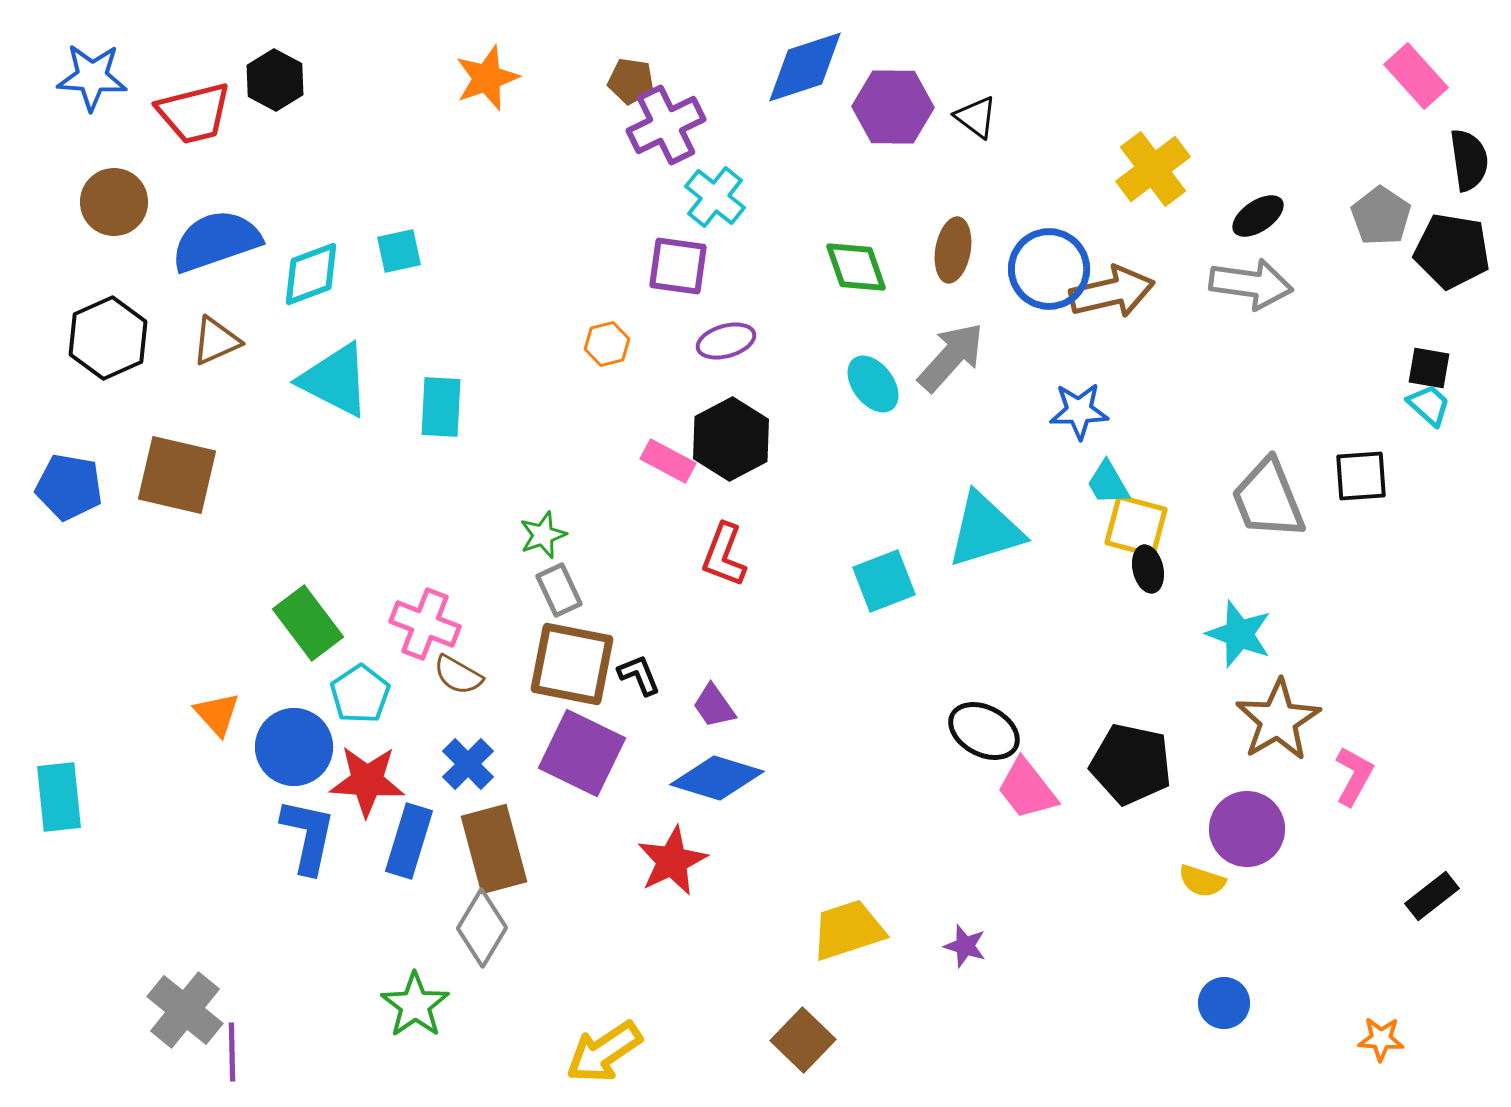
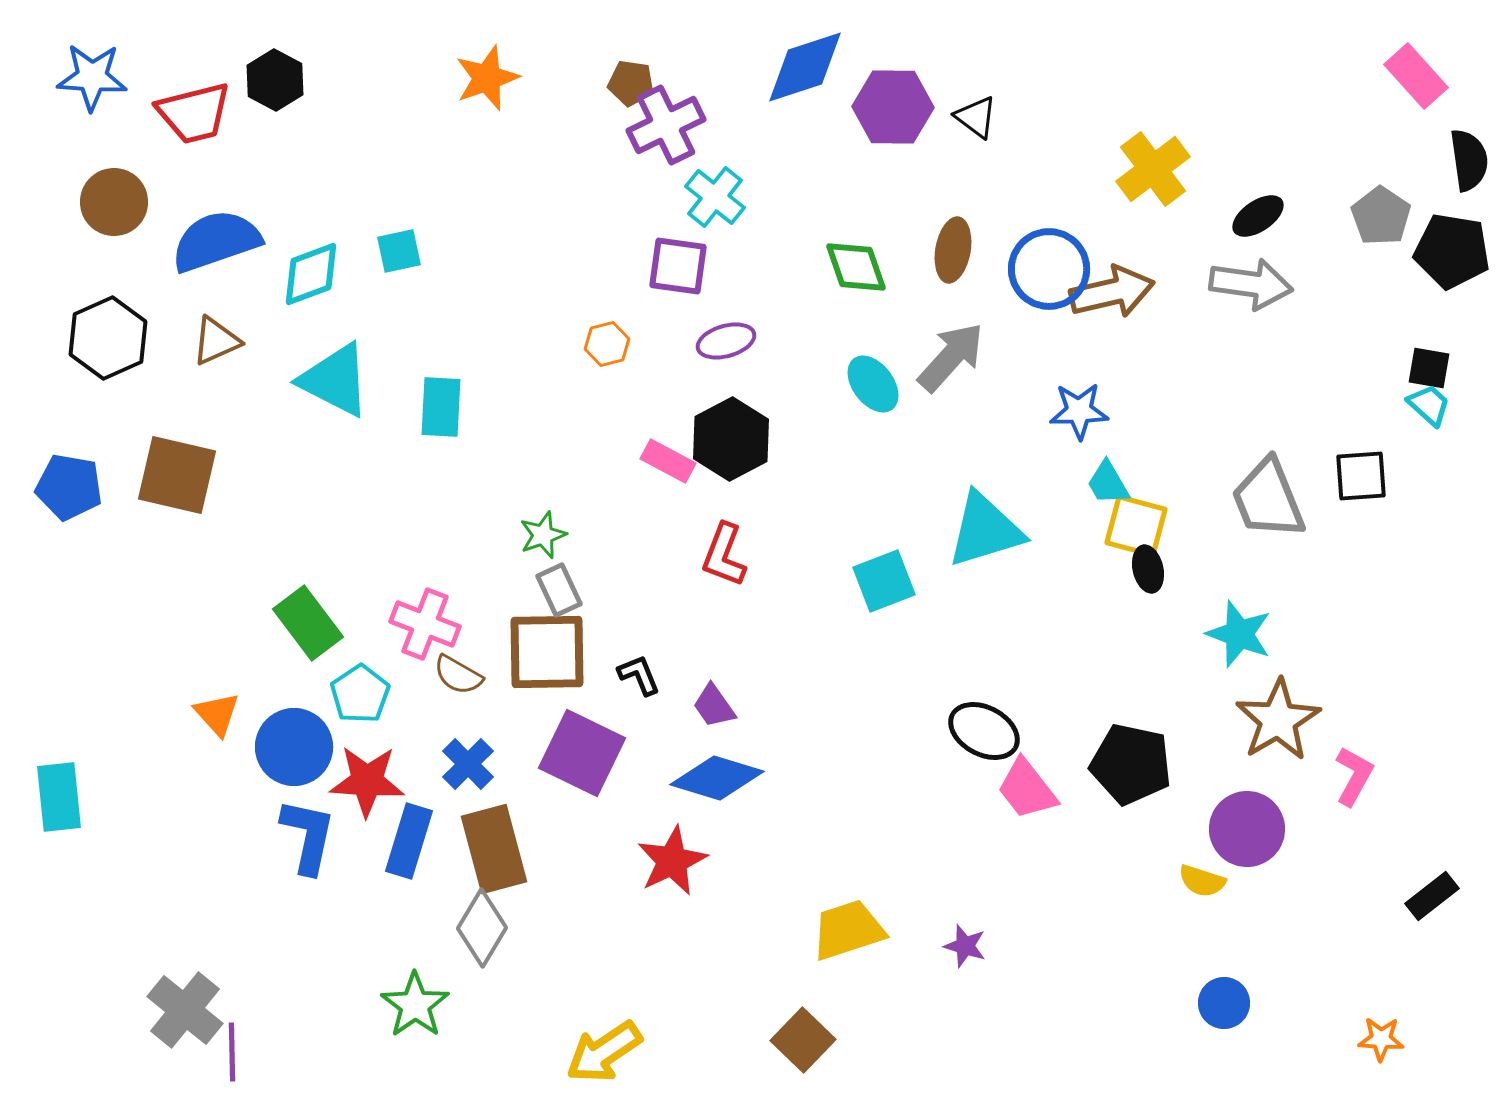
brown pentagon at (631, 81): moved 2 px down
brown square at (572, 664): moved 25 px left, 12 px up; rotated 12 degrees counterclockwise
